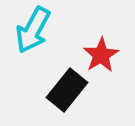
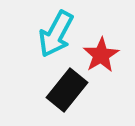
cyan arrow: moved 23 px right, 4 px down
